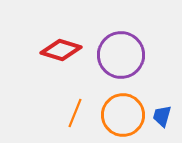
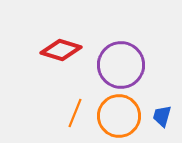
purple circle: moved 10 px down
orange circle: moved 4 px left, 1 px down
